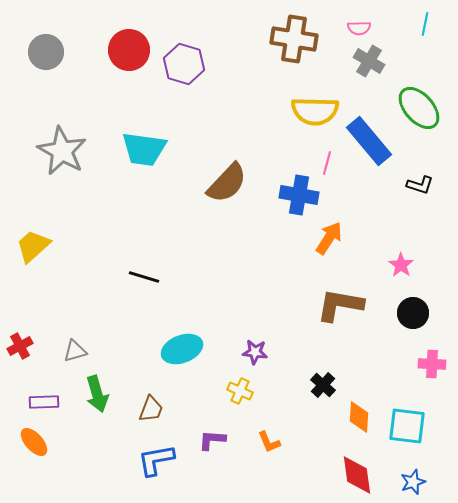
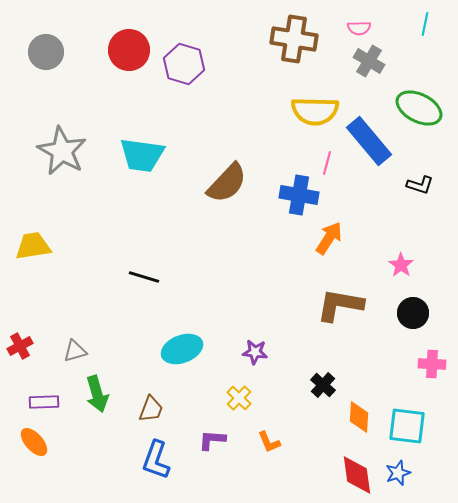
green ellipse: rotated 21 degrees counterclockwise
cyan trapezoid: moved 2 px left, 6 px down
yellow trapezoid: rotated 33 degrees clockwise
yellow cross: moved 1 px left, 7 px down; rotated 20 degrees clockwise
blue L-shape: rotated 60 degrees counterclockwise
blue star: moved 15 px left, 9 px up
